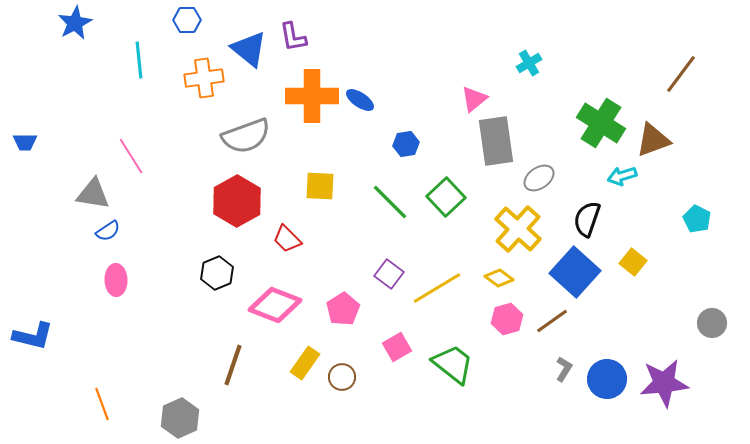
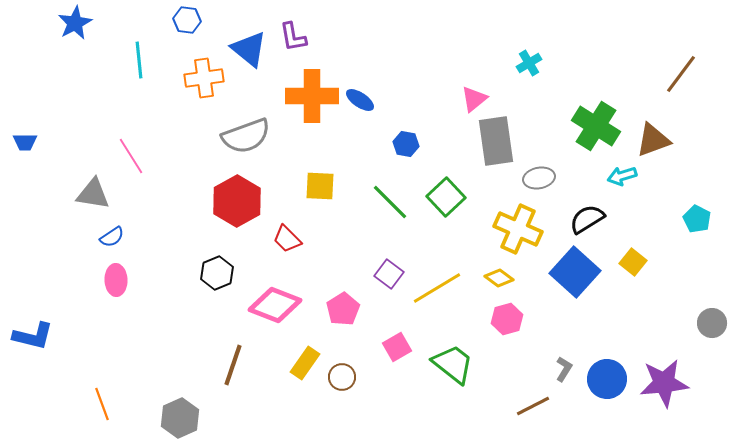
blue hexagon at (187, 20): rotated 8 degrees clockwise
green cross at (601, 123): moved 5 px left, 3 px down
blue hexagon at (406, 144): rotated 20 degrees clockwise
gray ellipse at (539, 178): rotated 24 degrees clockwise
black semicircle at (587, 219): rotated 39 degrees clockwise
yellow cross at (518, 229): rotated 18 degrees counterclockwise
blue semicircle at (108, 231): moved 4 px right, 6 px down
brown line at (552, 321): moved 19 px left, 85 px down; rotated 8 degrees clockwise
